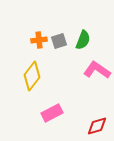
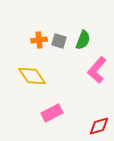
gray square: rotated 35 degrees clockwise
pink L-shape: rotated 84 degrees counterclockwise
yellow diamond: rotated 72 degrees counterclockwise
red diamond: moved 2 px right
